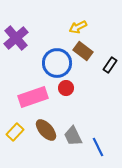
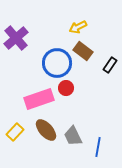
pink rectangle: moved 6 px right, 2 px down
blue line: rotated 36 degrees clockwise
